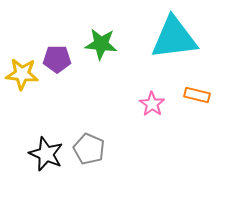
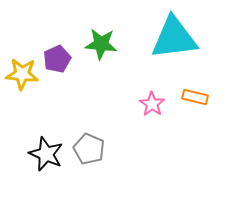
purple pentagon: rotated 24 degrees counterclockwise
orange rectangle: moved 2 px left, 2 px down
